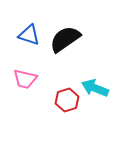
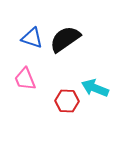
blue triangle: moved 3 px right, 3 px down
pink trapezoid: rotated 55 degrees clockwise
red hexagon: moved 1 px down; rotated 20 degrees clockwise
